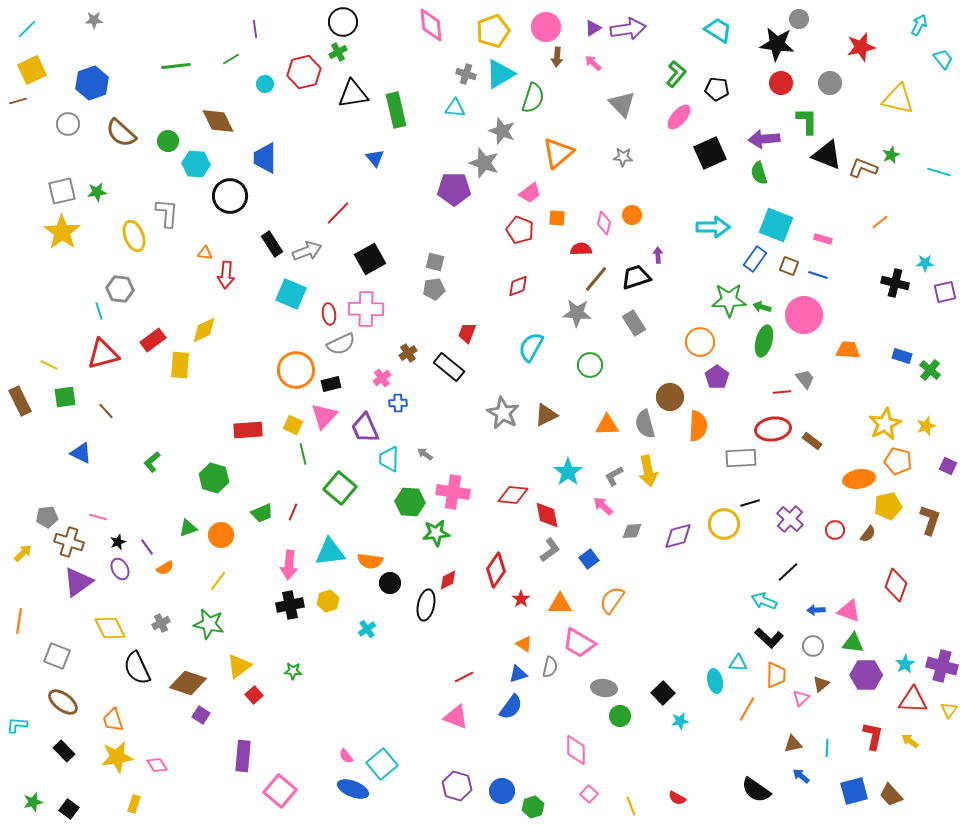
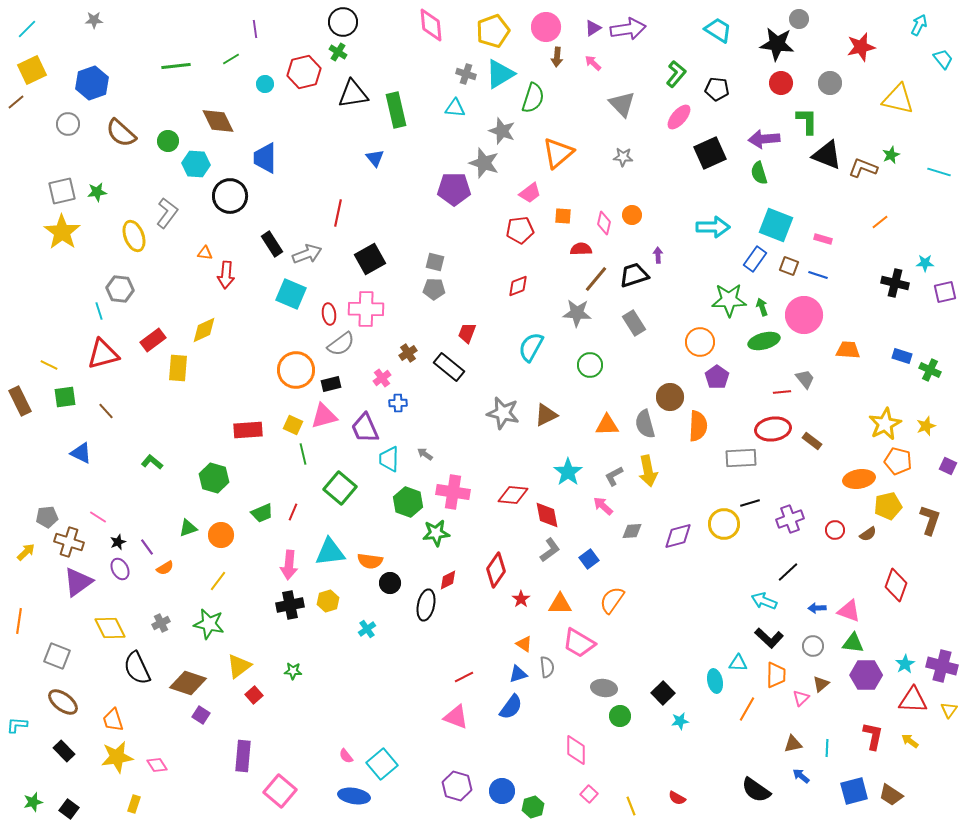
green cross at (338, 52): rotated 30 degrees counterclockwise
brown line at (18, 101): moved 2 px left, 1 px down; rotated 24 degrees counterclockwise
gray L-shape at (167, 213): rotated 32 degrees clockwise
red line at (338, 213): rotated 32 degrees counterclockwise
orange square at (557, 218): moved 6 px right, 2 px up
red pentagon at (520, 230): rotated 28 degrees counterclockwise
gray arrow at (307, 251): moved 3 px down
black trapezoid at (636, 277): moved 2 px left, 2 px up
gray pentagon at (434, 289): rotated 10 degrees clockwise
green arrow at (762, 307): rotated 54 degrees clockwise
green ellipse at (764, 341): rotated 60 degrees clockwise
gray semicircle at (341, 344): rotated 12 degrees counterclockwise
yellow rectangle at (180, 365): moved 2 px left, 3 px down
green cross at (930, 370): rotated 15 degrees counterclockwise
gray star at (503, 413): rotated 16 degrees counterclockwise
pink triangle at (324, 416): rotated 32 degrees clockwise
green L-shape at (152, 462): rotated 80 degrees clockwise
green hexagon at (410, 502): moved 2 px left; rotated 16 degrees clockwise
pink line at (98, 517): rotated 18 degrees clockwise
purple cross at (790, 519): rotated 28 degrees clockwise
brown semicircle at (868, 534): rotated 18 degrees clockwise
yellow arrow at (23, 553): moved 3 px right, 1 px up
blue arrow at (816, 610): moved 1 px right, 2 px up
gray semicircle at (550, 667): moved 3 px left; rotated 20 degrees counterclockwise
blue ellipse at (353, 789): moved 1 px right, 7 px down; rotated 12 degrees counterclockwise
brown trapezoid at (891, 795): rotated 15 degrees counterclockwise
